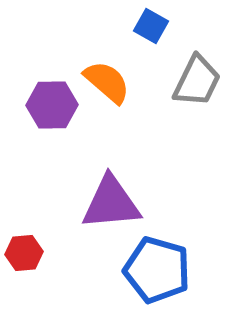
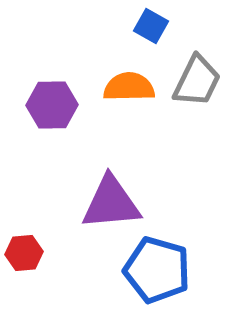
orange semicircle: moved 22 px right, 5 px down; rotated 42 degrees counterclockwise
